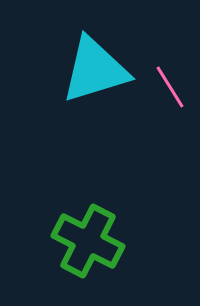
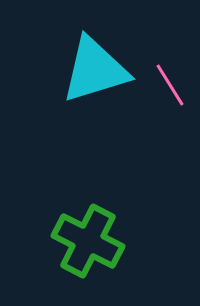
pink line: moved 2 px up
